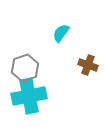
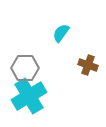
gray hexagon: rotated 20 degrees clockwise
cyan cross: rotated 20 degrees counterclockwise
